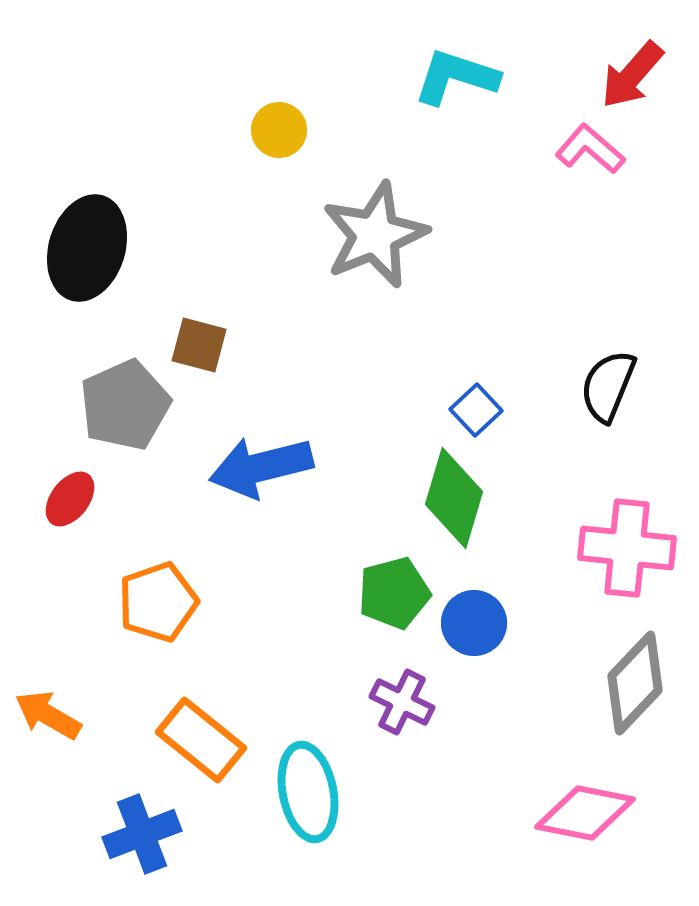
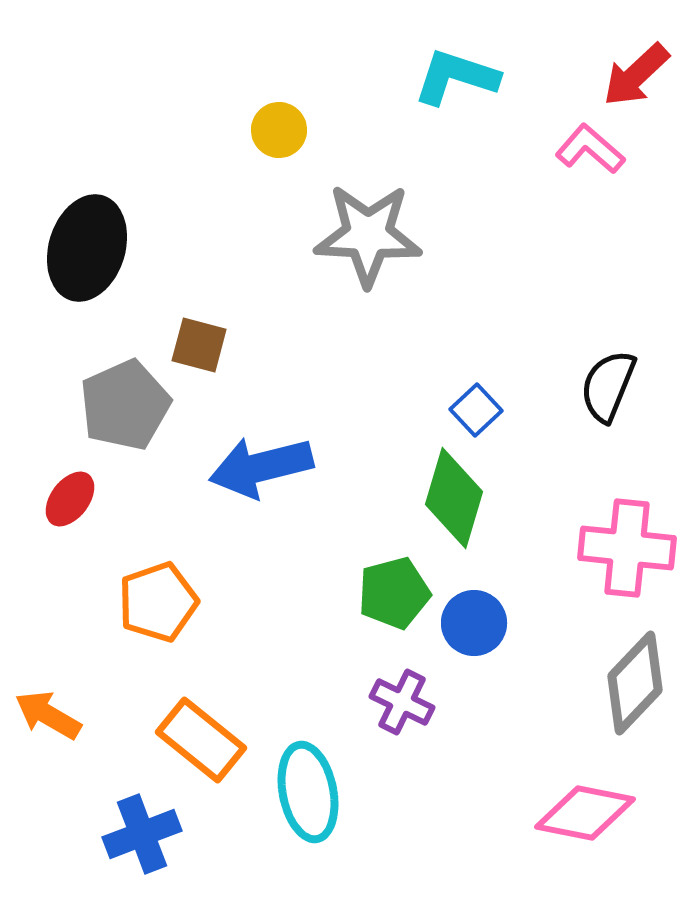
red arrow: moved 4 px right; rotated 6 degrees clockwise
gray star: moved 7 px left; rotated 25 degrees clockwise
